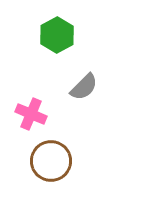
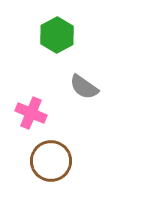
gray semicircle: rotated 80 degrees clockwise
pink cross: moved 1 px up
